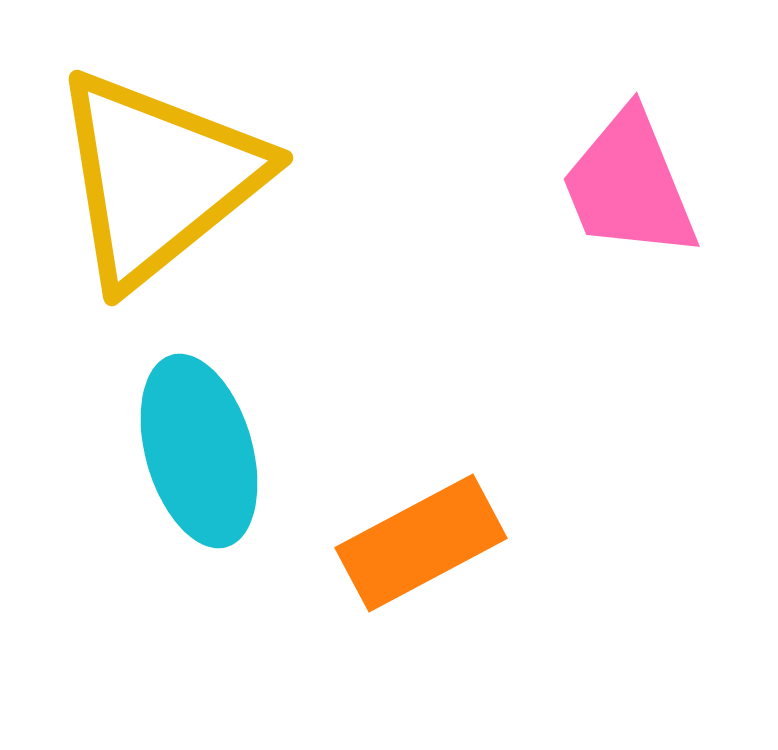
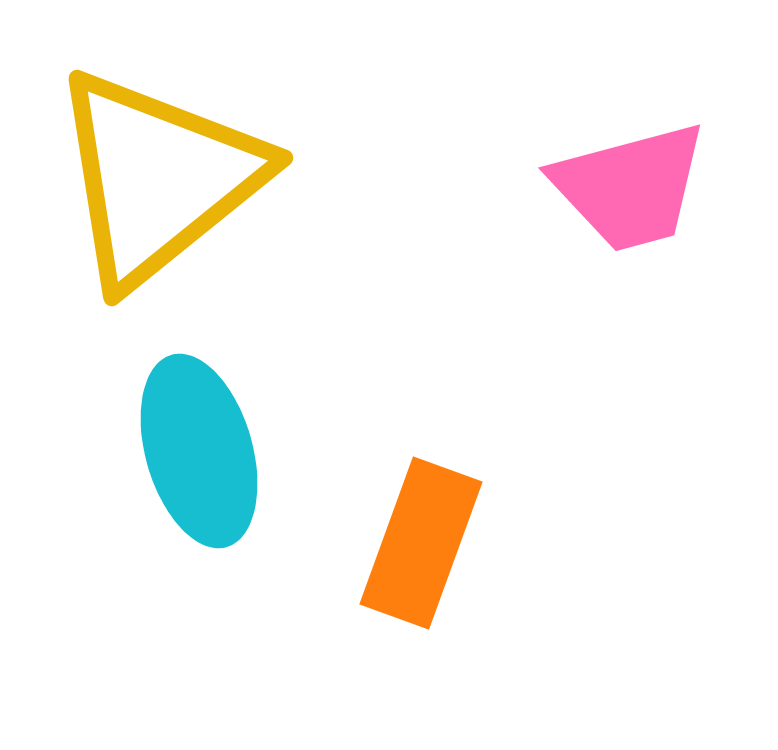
pink trapezoid: moved 1 px right, 2 px down; rotated 83 degrees counterclockwise
orange rectangle: rotated 42 degrees counterclockwise
